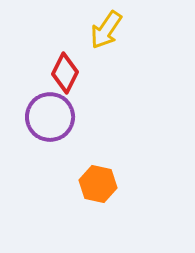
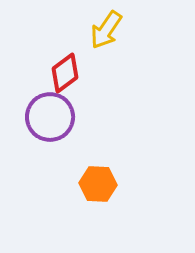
red diamond: rotated 27 degrees clockwise
orange hexagon: rotated 9 degrees counterclockwise
